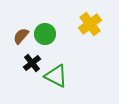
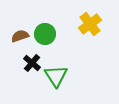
brown semicircle: moved 1 px left; rotated 30 degrees clockwise
black cross: rotated 12 degrees counterclockwise
green triangle: rotated 30 degrees clockwise
